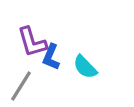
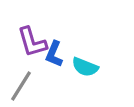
blue L-shape: moved 3 px right, 3 px up
cyan semicircle: rotated 24 degrees counterclockwise
